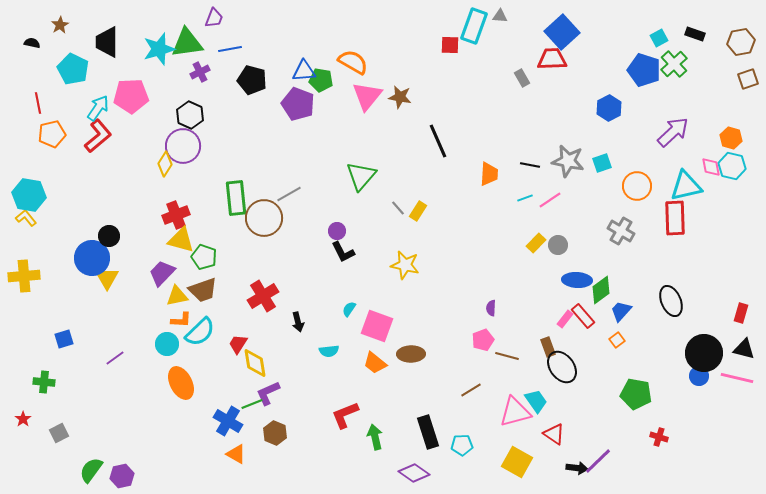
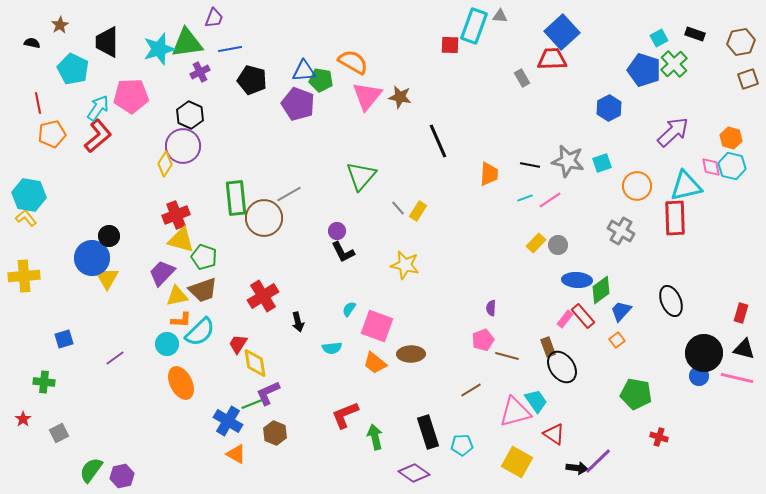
cyan semicircle at (329, 351): moved 3 px right, 3 px up
